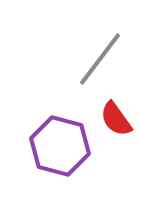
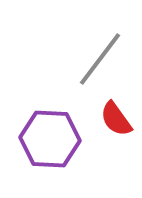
purple hexagon: moved 10 px left, 7 px up; rotated 12 degrees counterclockwise
